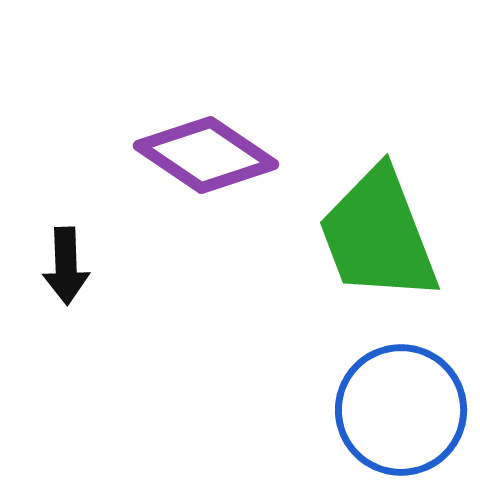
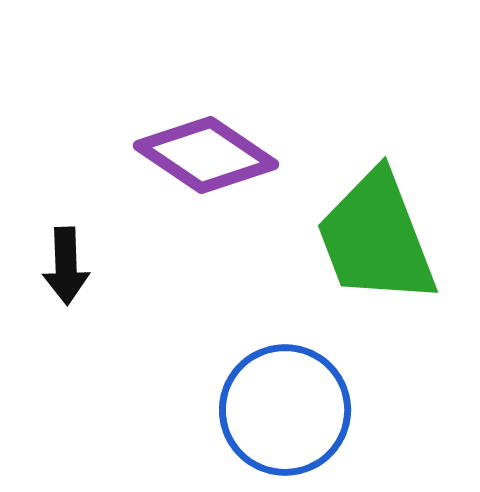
green trapezoid: moved 2 px left, 3 px down
blue circle: moved 116 px left
